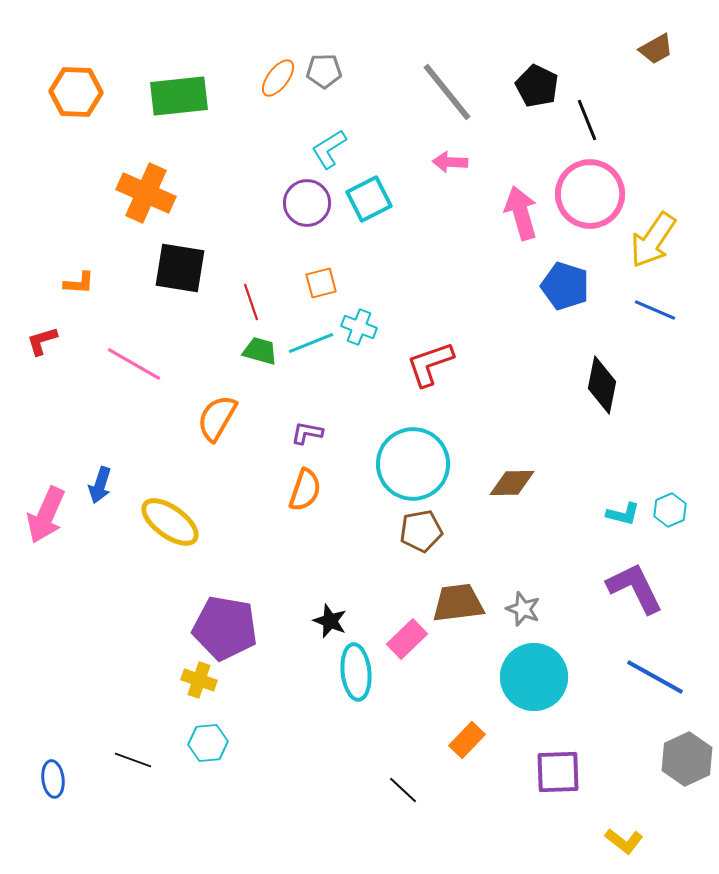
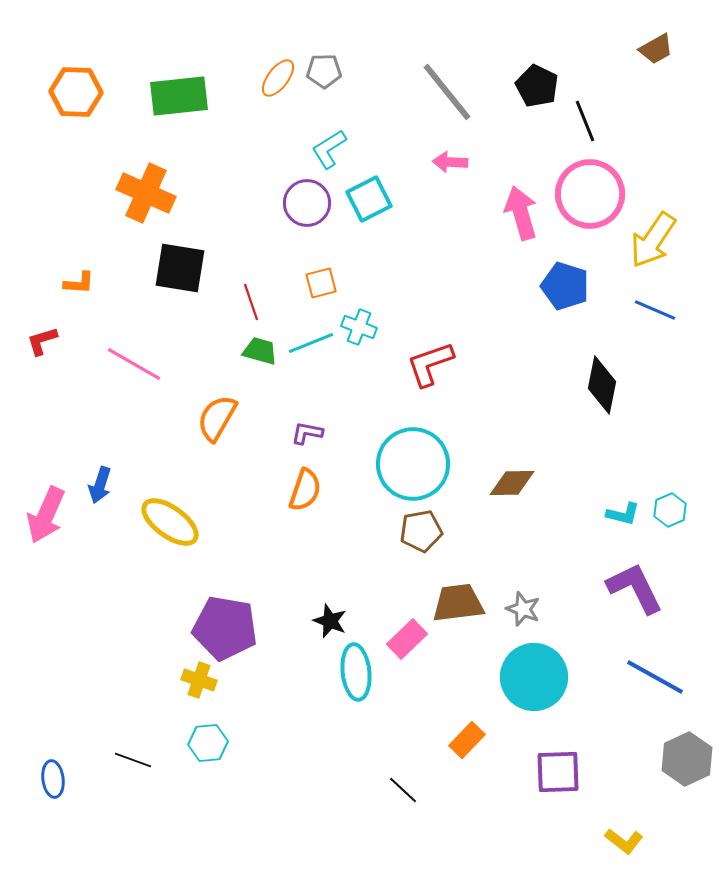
black line at (587, 120): moved 2 px left, 1 px down
